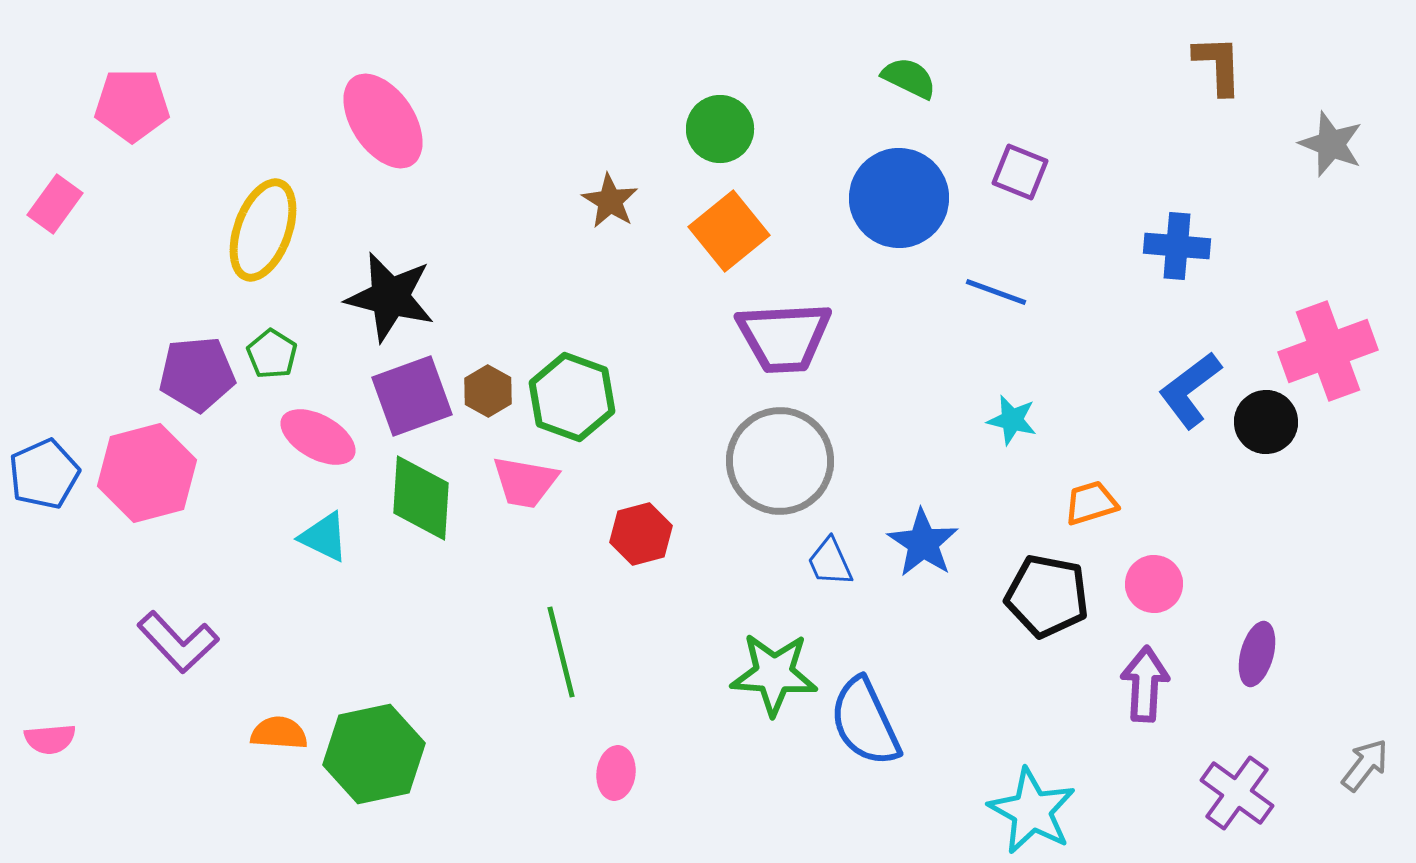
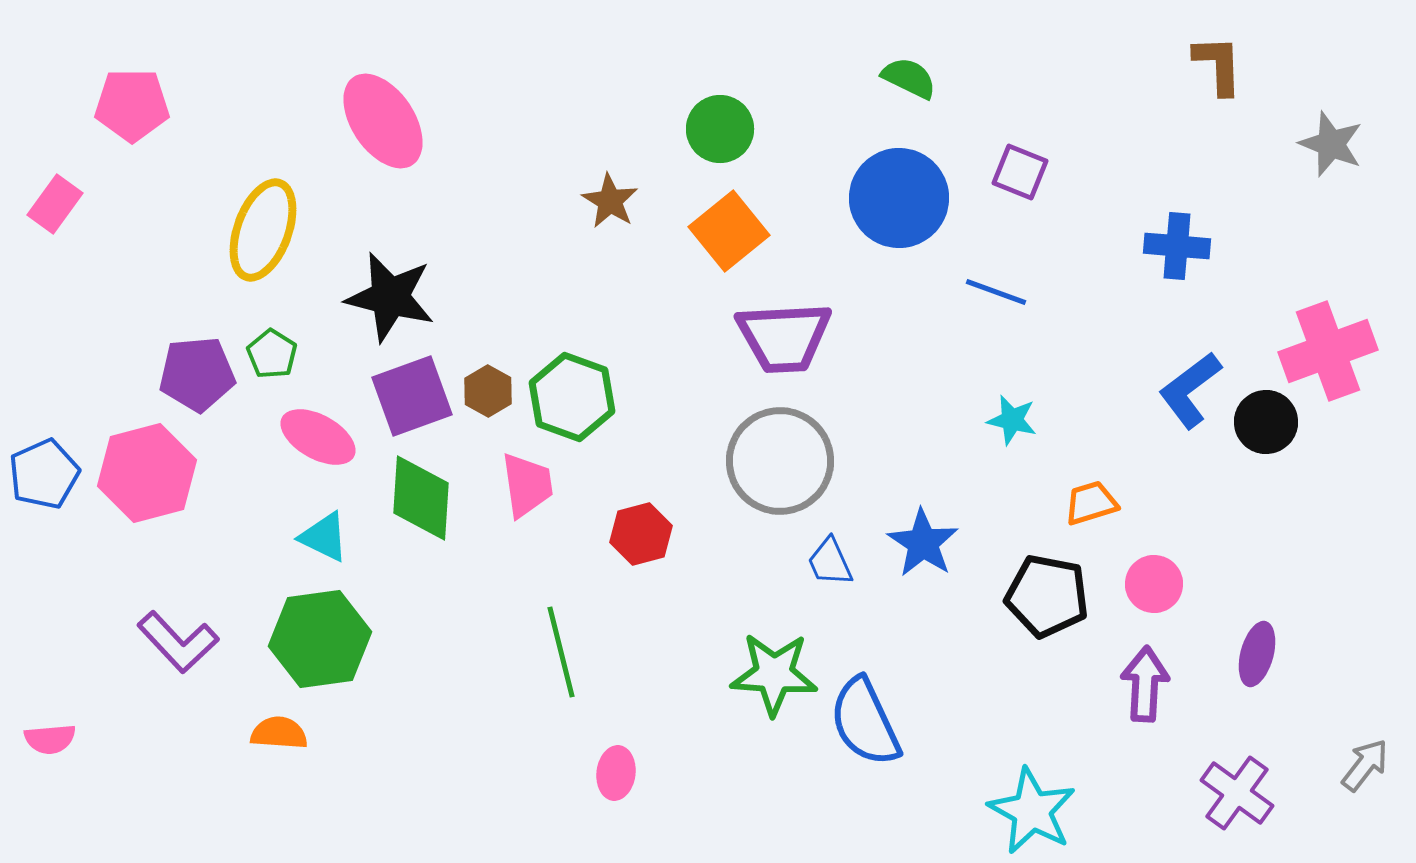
pink trapezoid at (525, 482): moved 2 px right, 3 px down; rotated 108 degrees counterclockwise
green hexagon at (374, 754): moved 54 px left, 115 px up; rotated 4 degrees clockwise
